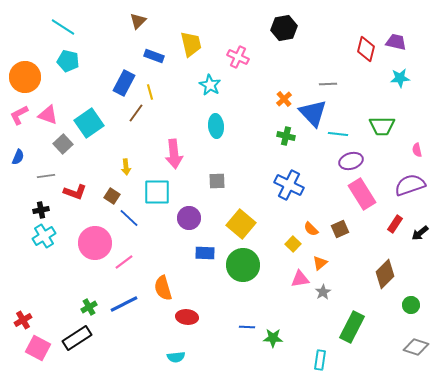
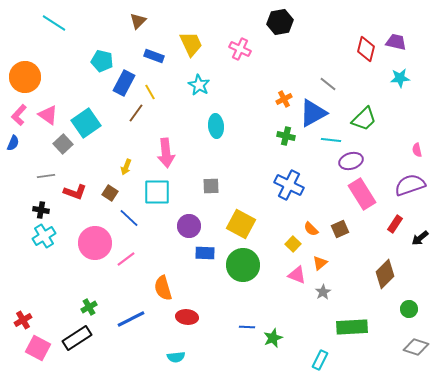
cyan line at (63, 27): moved 9 px left, 4 px up
black hexagon at (284, 28): moved 4 px left, 6 px up
yellow trapezoid at (191, 44): rotated 12 degrees counterclockwise
pink cross at (238, 57): moved 2 px right, 8 px up
cyan pentagon at (68, 61): moved 34 px right
gray line at (328, 84): rotated 42 degrees clockwise
cyan star at (210, 85): moved 11 px left
yellow line at (150, 92): rotated 14 degrees counterclockwise
orange cross at (284, 99): rotated 14 degrees clockwise
blue triangle at (313, 113): rotated 44 degrees clockwise
pink L-shape at (19, 115): rotated 20 degrees counterclockwise
pink triangle at (48, 115): rotated 15 degrees clockwise
cyan square at (89, 123): moved 3 px left
green trapezoid at (382, 126): moved 18 px left, 7 px up; rotated 44 degrees counterclockwise
cyan line at (338, 134): moved 7 px left, 6 px down
pink arrow at (174, 154): moved 8 px left, 1 px up
blue semicircle at (18, 157): moved 5 px left, 14 px up
yellow arrow at (126, 167): rotated 28 degrees clockwise
gray square at (217, 181): moved 6 px left, 5 px down
brown square at (112, 196): moved 2 px left, 3 px up
black cross at (41, 210): rotated 21 degrees clockwise
purple circle at (189, 218): moved 8 px down
yellow square at (241, 224): rotated 12 degrees counterclockwise
black arrow at (420, 233): moved 5 px down
pink line at (124, 262): moved 2 px right, 3 px up
pink triangle at (300, 279): moved 3 px left, 4 px up; rotated 30 degrees clockwise
blue line at (124, 304): moved 7 px right, 15 px down
green circle at (411, 305): moved 2 px left, 4 px down
green rectangle at (352, 327): rotated 60 degrees clockwise
green star at (273, 338): rotated 24 degrees counterclockwise
cyan rectangle at (320, 360): rotated 18 degrees clockwise
